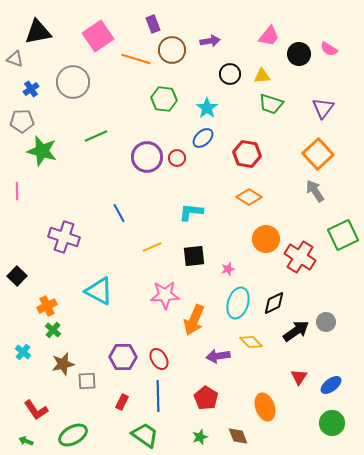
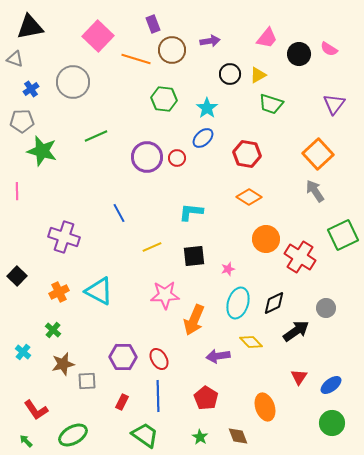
black triangle at (38, 32): moved 8 px left, 5 px up
pink square at (98, 36): rotated 12 degrees counterclockwise
pink trapezoid at (269, 36): moved 2 px left, 2 px down
yellow triangle at (262, 76): moved 4 px left, 1 px up; rotated 24 degrees counterclockwise
purple triangle at (323, 108): moved 11 px right, 4 px up
orange cross at (47, 306): moved 12 px right, 14 px up
gray circle at (326, 322): moved 14 px up
green star at (200, 437): rotated 21 degrees counterclockwise
green arrow at (26, 441): rotated 24 degrees clockwise
